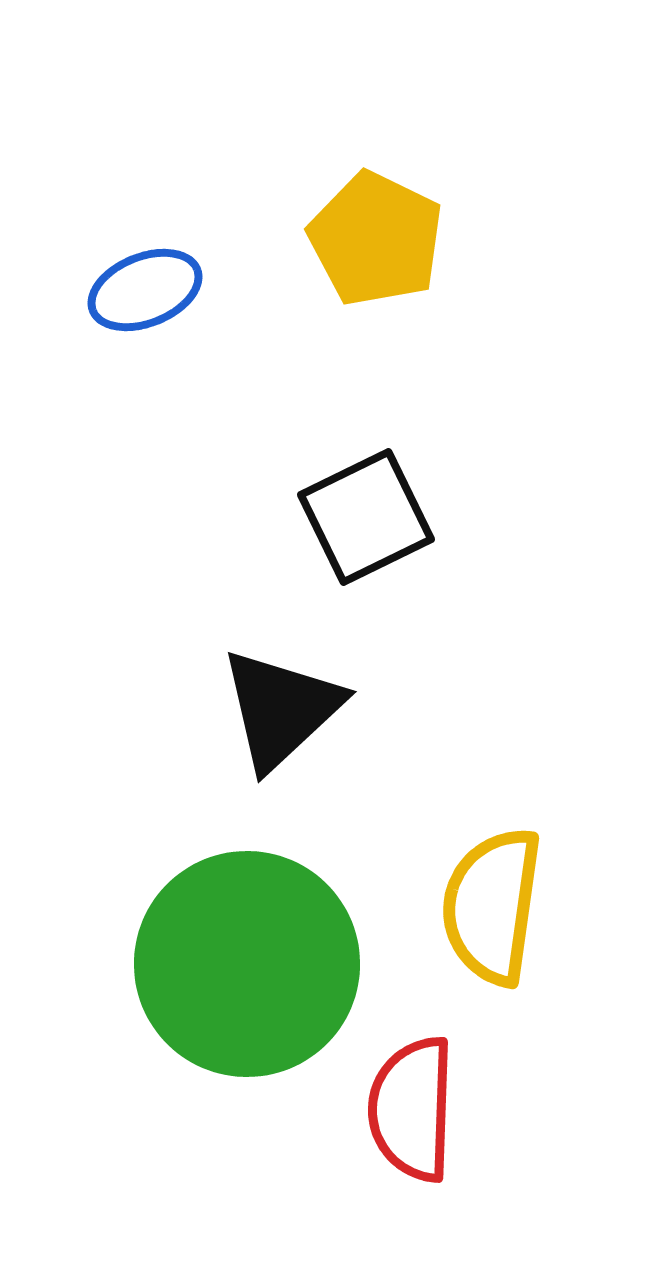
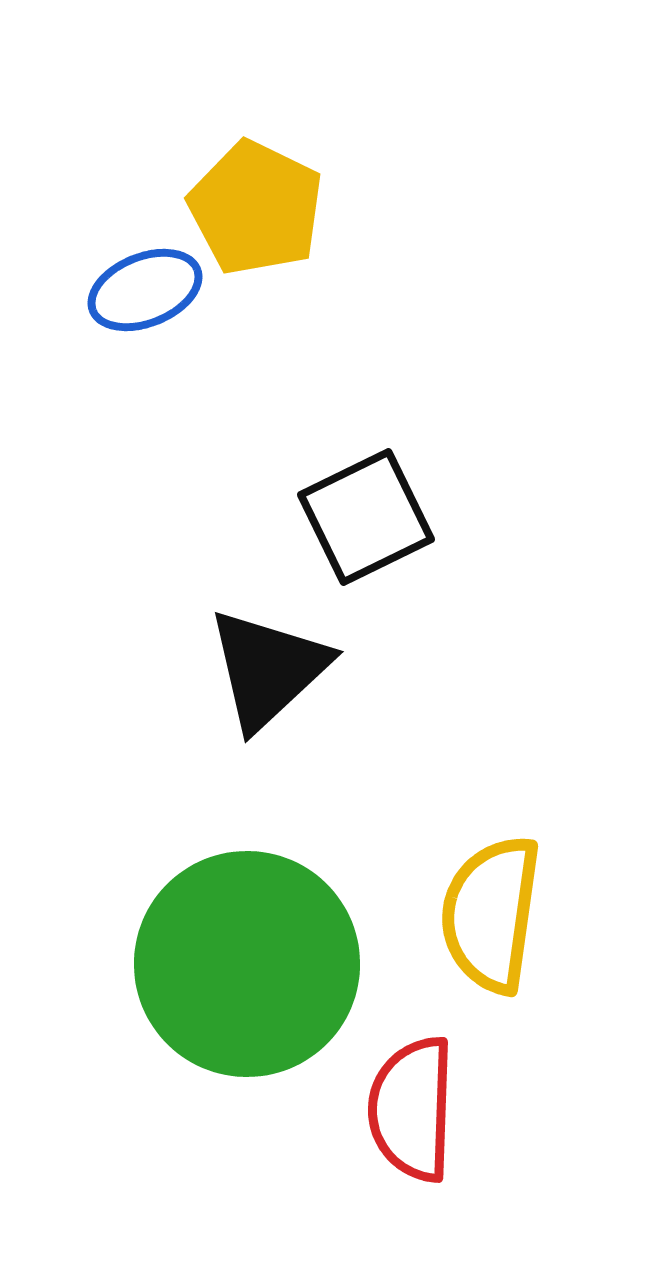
yellow pentagon: moved 120 px left, 31 px up
black triangle: moved 13 px left, 40 px up
yellow semicircle: moved 1 px left, 8 px down
